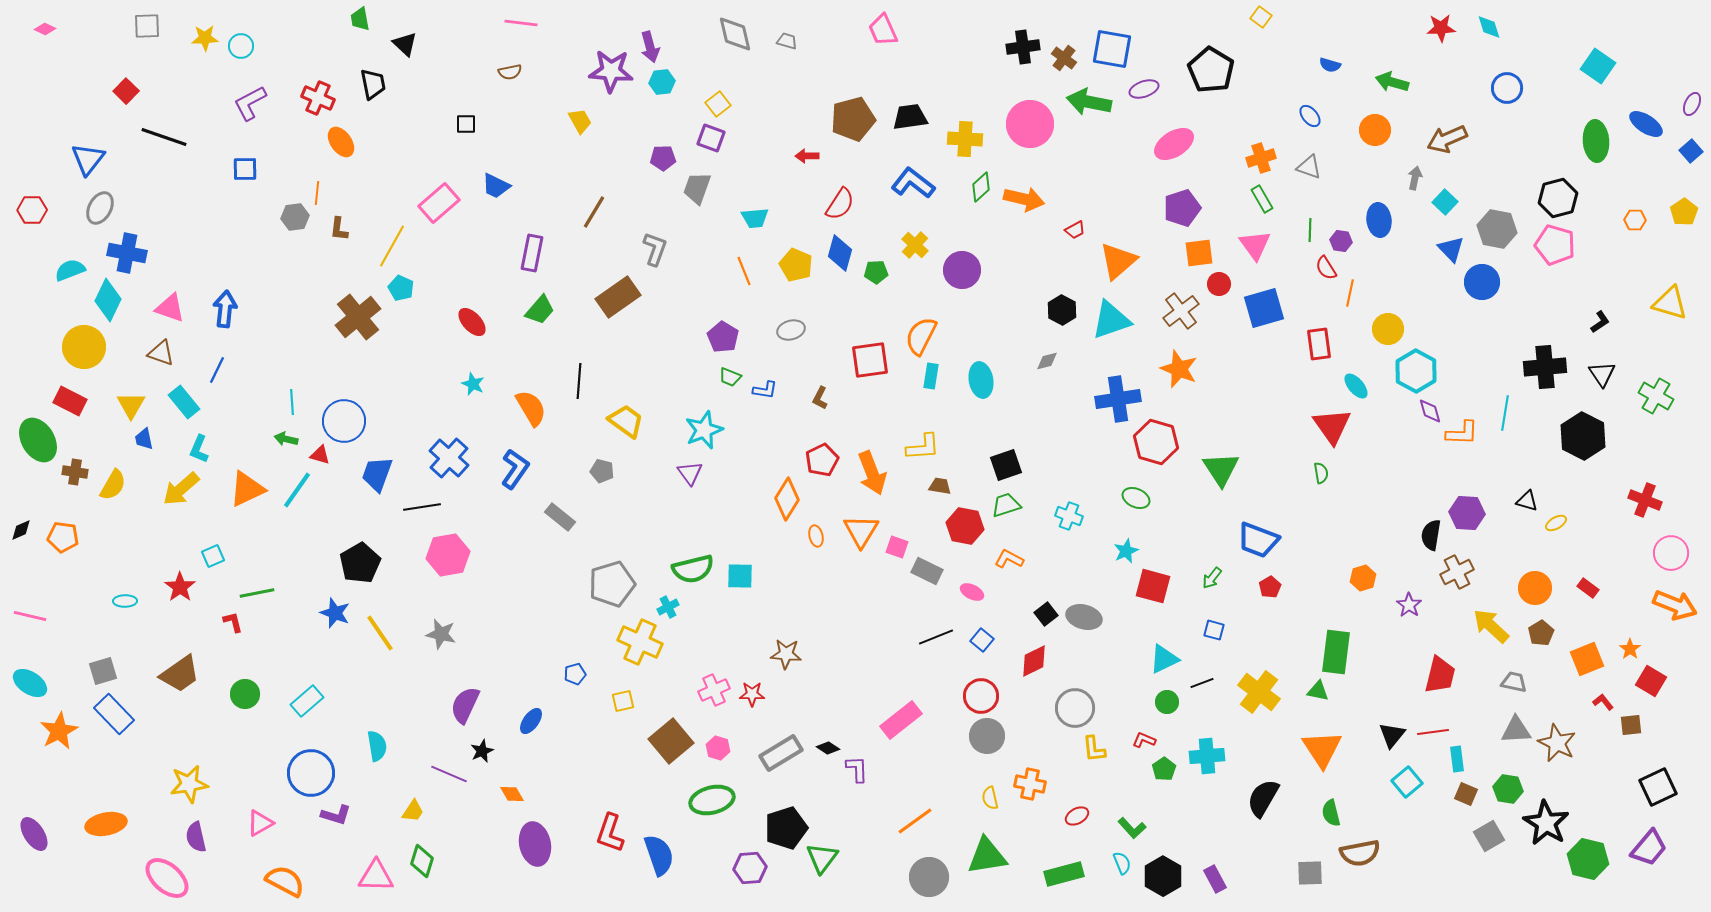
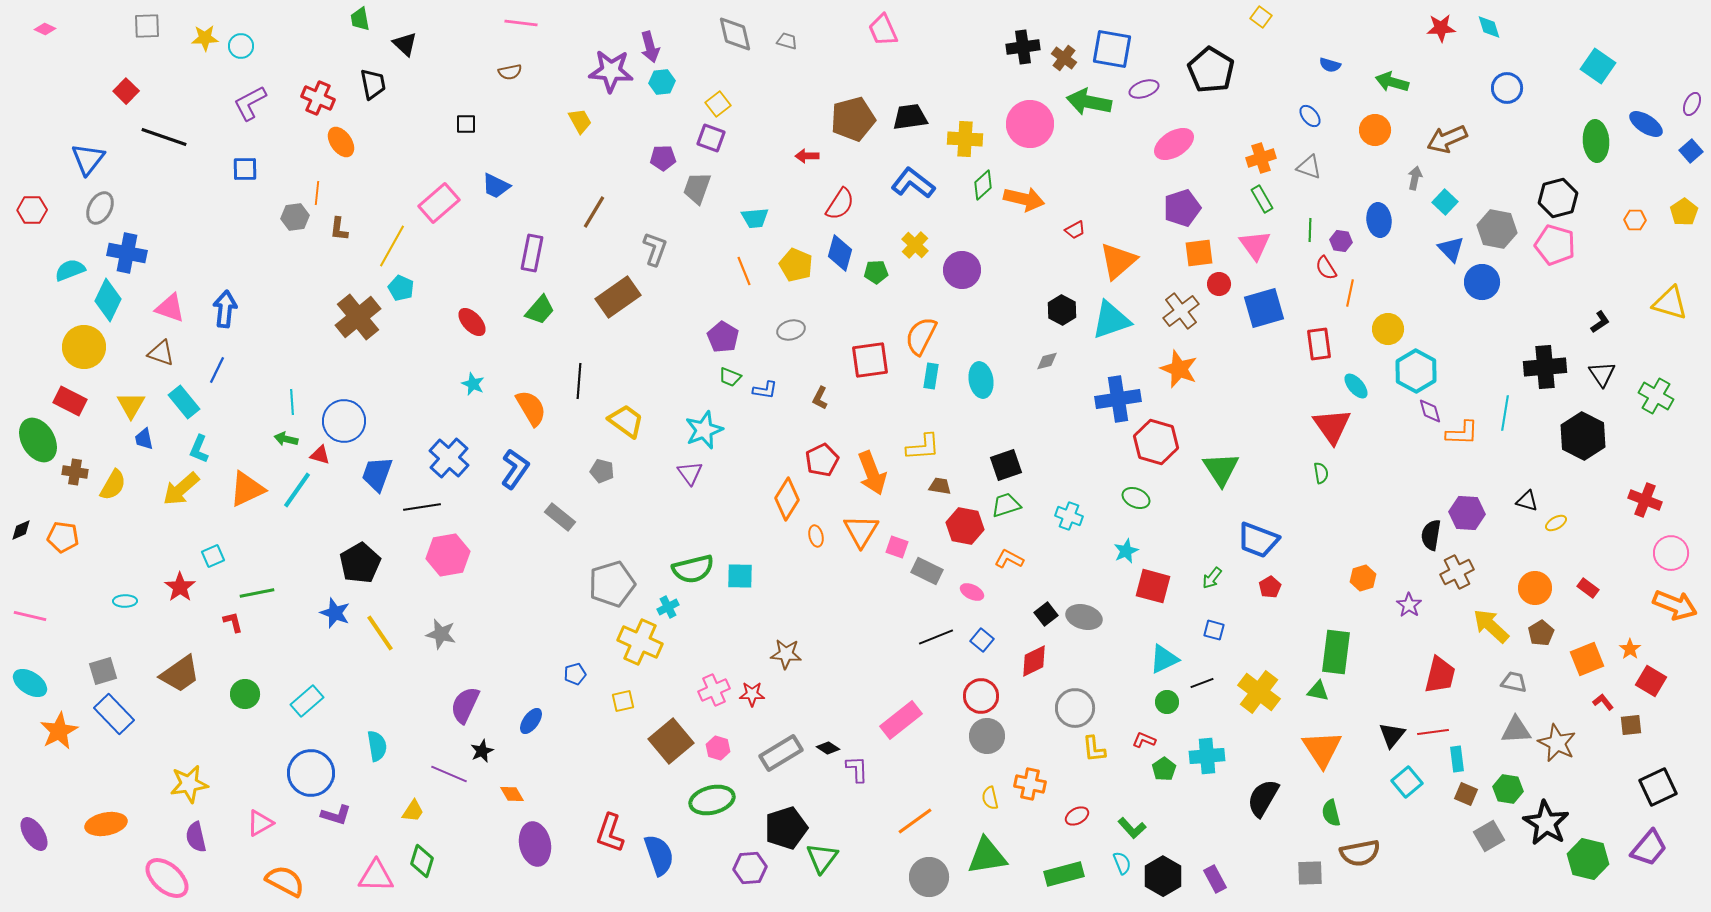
green diamond at (981, 187): moved 2 px right, 2 px up
